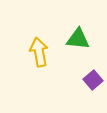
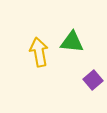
green triangle: moved 6 px left, 3 px down
